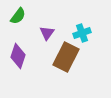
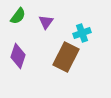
purple triangle: moved 1 px left, 11 px up
